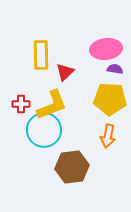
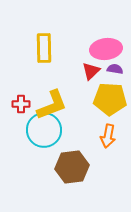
yellow rectangle: moved 3 px right, 7 px up
red triangle: moved 26 px right, 1 px up
